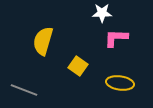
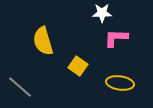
yellow semicircle: rotated 32 degrees counterclockwise
gray line: moved 4 px left, 3 px up; rotated 20 degrees clockwise
